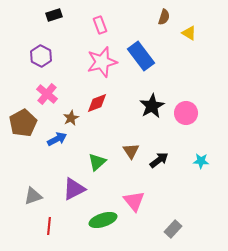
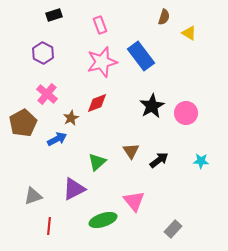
purple hexagon: moved 2 px right, 3 px up
